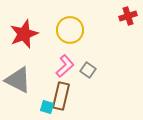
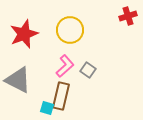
cyan square: moved 1 px down
